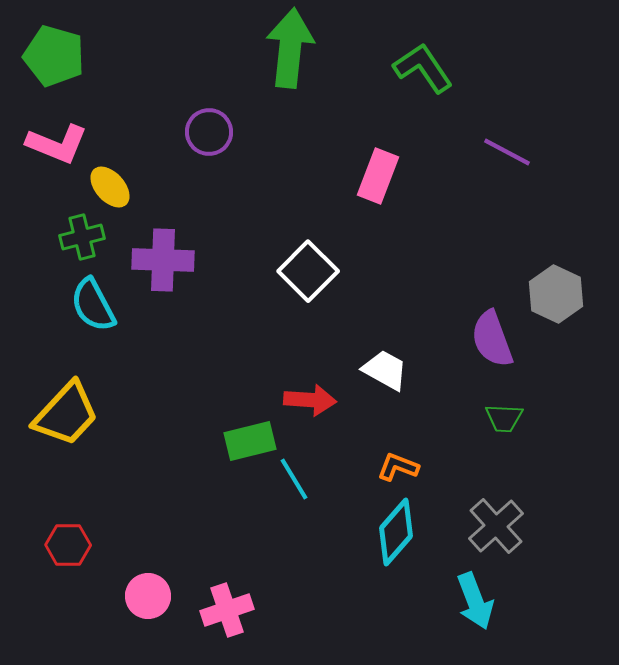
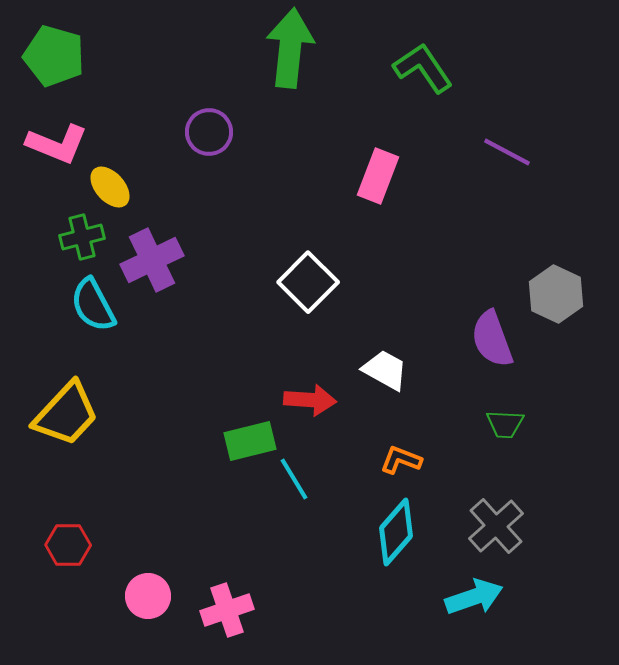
purple cross: moved 11 px left; rotated 28 degrees counterclockwise
white square: moved 11 px down
green trapezoid: moved 1 px right, 6 px down
orange L-shape: moved 3 px right, 7 px up
cyan arrow: moved 1 px left, 4 px up; rotated 88 degrees counterclockwise
